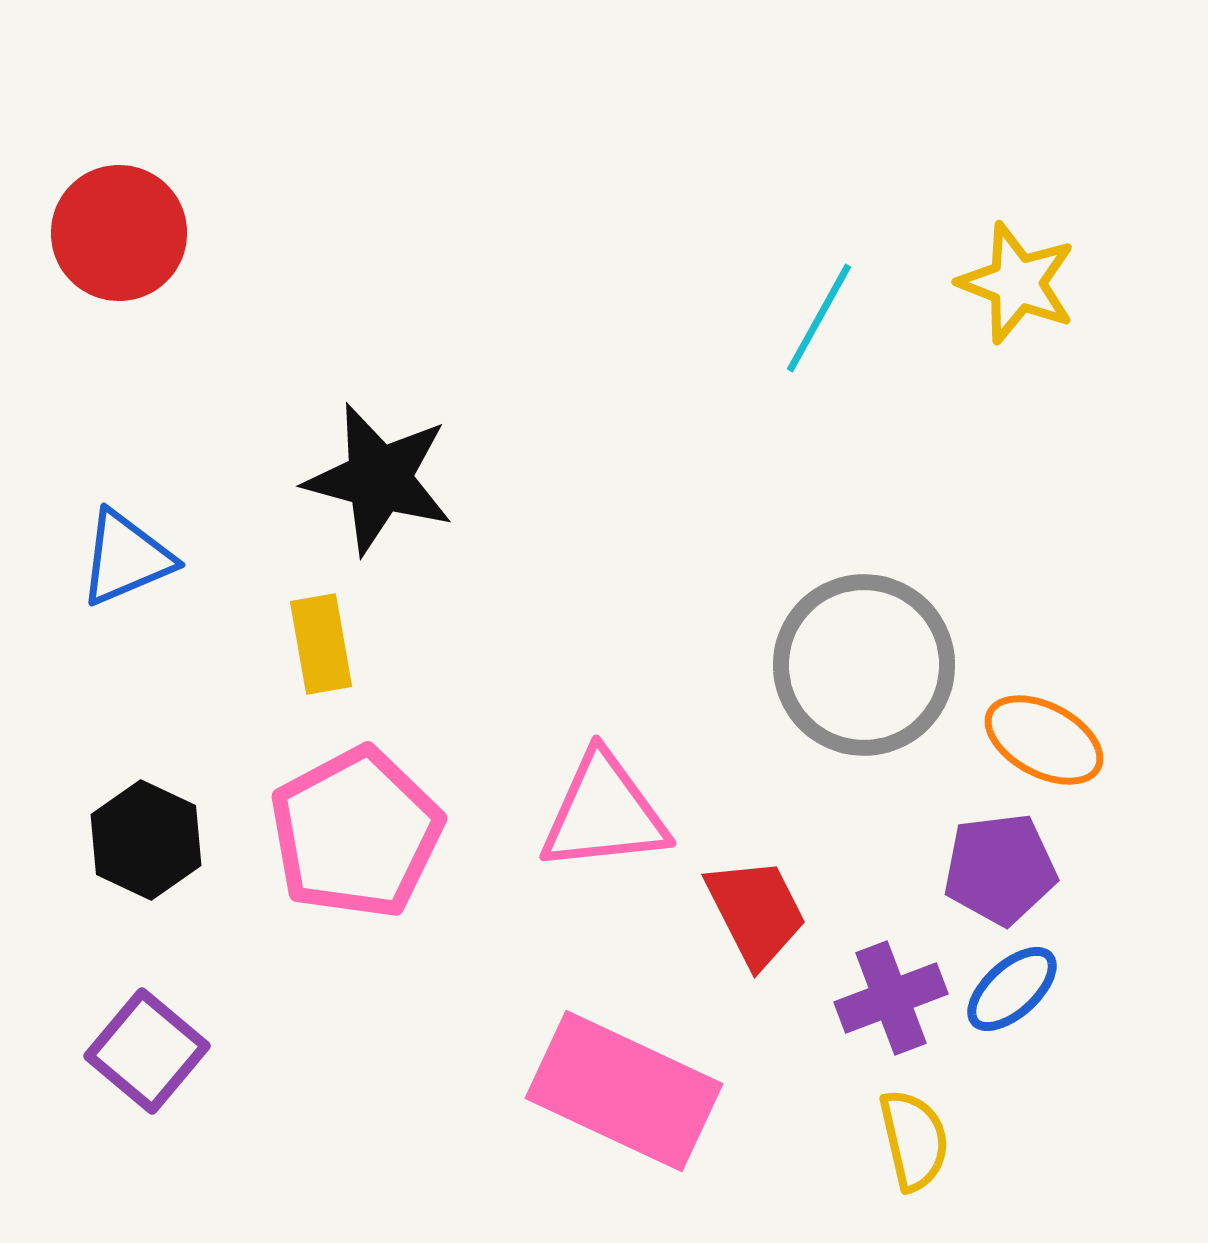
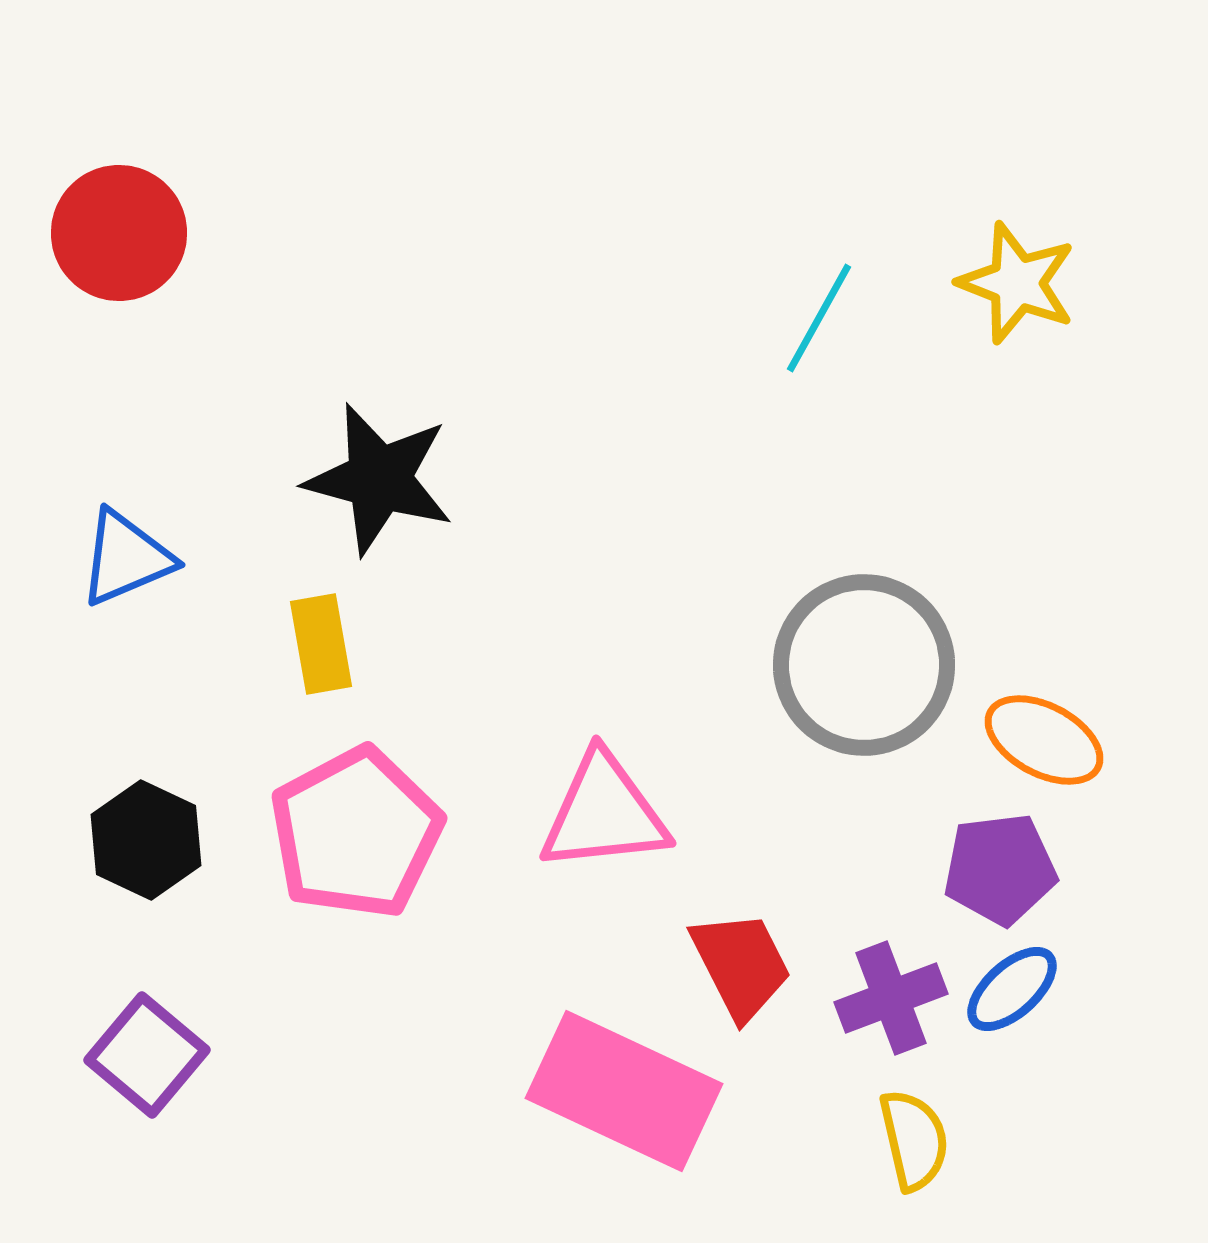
red trapezoid: moved 15 px left, 53 px down
purple square: moved 4 px down
